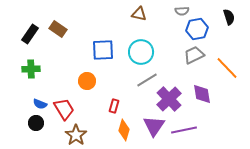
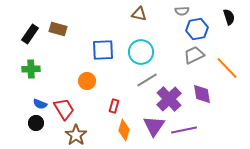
brown rectangle: rotated 18 degrees counterclockwise
